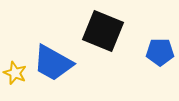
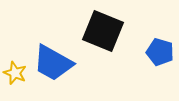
blue pentagon: rotated 16 degrees clockwise
